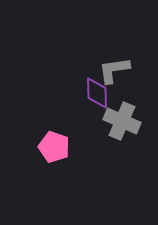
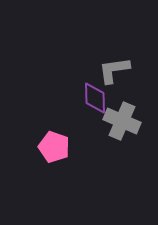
purple diamond: moved 2 px left, 5 px down
